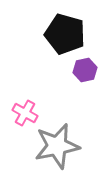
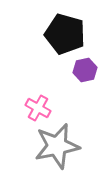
pink cross: moved 13 px right, 5 px up
